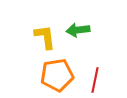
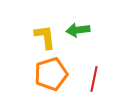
orange pentagon: moved 6 px left, 1 px up; rotated 8 degrees counterclockwise
red line: moved 1 px left, 1 px up
